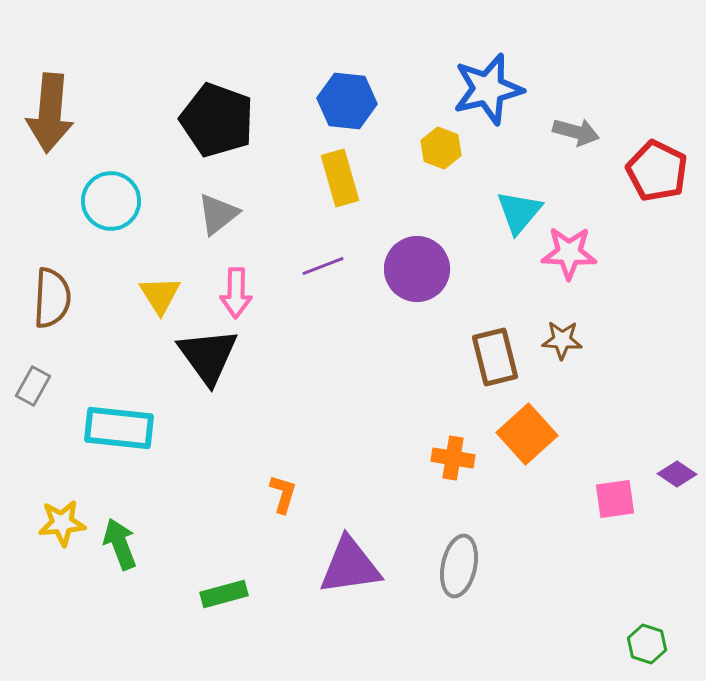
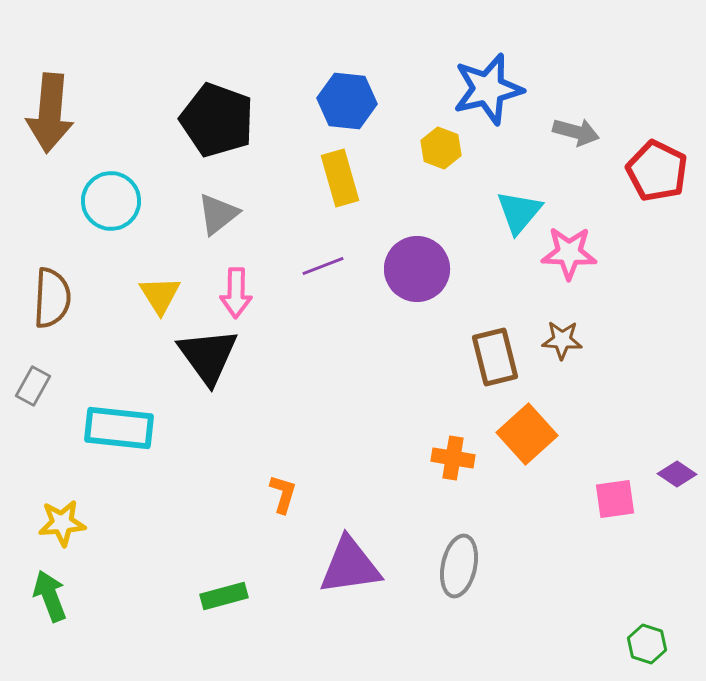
green arrow: moved 70 px left, 52 px down
green rectangle: moved 2 px down
